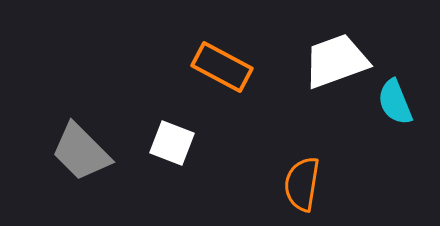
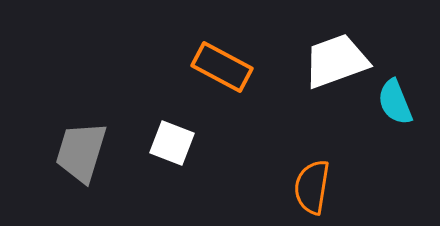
gray trapezoid: rotated 62 degrees clockwise
orange semicircle: moved 10 px right, 3 px down
